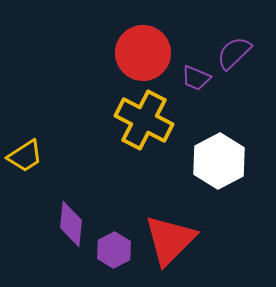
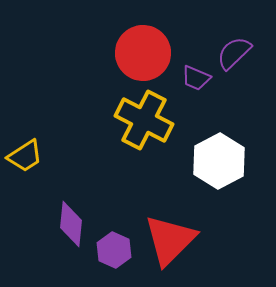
purple hexagon: rotated 8 degrees counterclockwise
